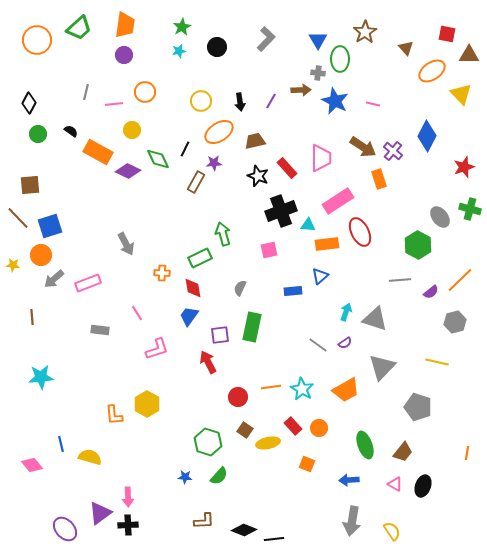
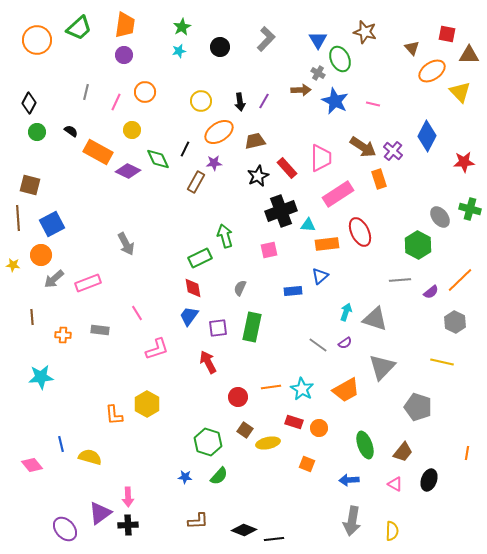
brown star at (365, 32): rotated 25 degrees counterclockwise
black circle at (217, 47): moved 3 px right
brown triangle at (406, 48): moved 6 px right
green ellipse at (340, 59): rotated 25 degrees counterclockwise
gray cross at (318, 73): rotated 24 degrees clockwise
yellow triangle at (461, 94): moved 1 px left, 2 px up
purple line at (271, 101): moved 7 px left
pink line at (114, 104): moved 2 px right, 2 px up; rotated 60 degrees counterclockwise
green circle at (38, 134): moved 1 px left, 2 px up
red star at (464, 167): moved 5 px up; rotated 15 degrees clockwise
black star at (258, 176): rotated 25 degrees clockwise
brown square at (30, 185): rotated 20 degrees clockwise
pink rectangle at (338, 201): moved 7 px up
brown line at (18, 218): rotated 40 degrees clockwise
blue square at (50, 226): moved 2 px right, 2 px up; rotated 10 degrees counterclockwise
green arrow at (223, 234): moved 2 px right, 2 px down
orange cross at (162, 273): moved 99 px left, 62 px down
gray hexagon at (455, 322): rotated 20 degrees counterclockwise
purple square at (220, 335): moved 2 px left, 7 px up
yellow line at (437, 362): moved 5 px right
red rectangle at (293, 426): moved 1 px right, 4 px up; rotated 30 degrees counterclockwise
black ellipse at (423, 486): moved 6 px right, 6 px up
brown L-shape at (204, 521): moved 6 px left
yellow semicircle at (392, 531): rotated 36 degrees clockwise
